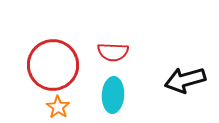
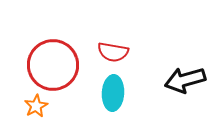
red semicircle: rotated 8 degrees clockwise
cyan ellipse: moved 2 px up
orange star: moved 22 px left, 1 px up; rotated 10 degrees clockwise
